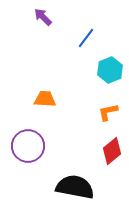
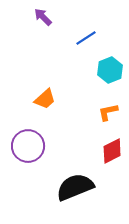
blue line: rotated 20 degrees clockwise
orange trapezoid: rotated 135 degrees clockwise
red diamond: rotated 12 degrees clockwise
black semicircle: rotated 33 degrees counterclockwise
